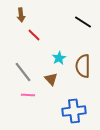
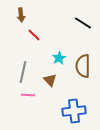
black line: moved 1 px down
gray line: rotated 50 degrees clockwise
brown triangle: moved 1 px left, 1 px down
